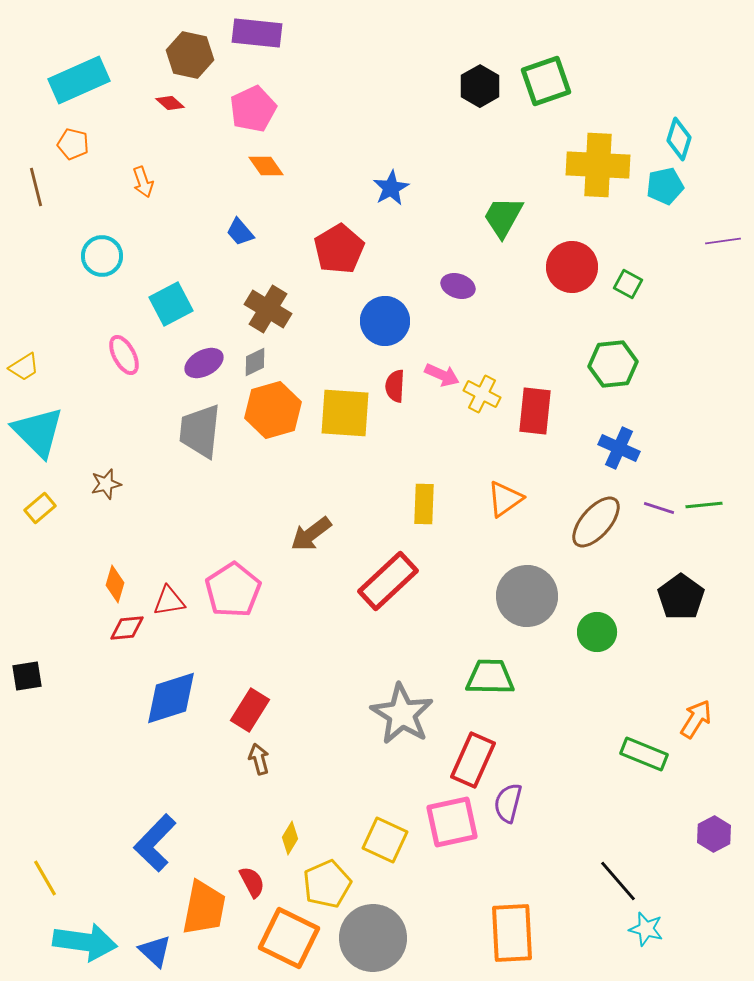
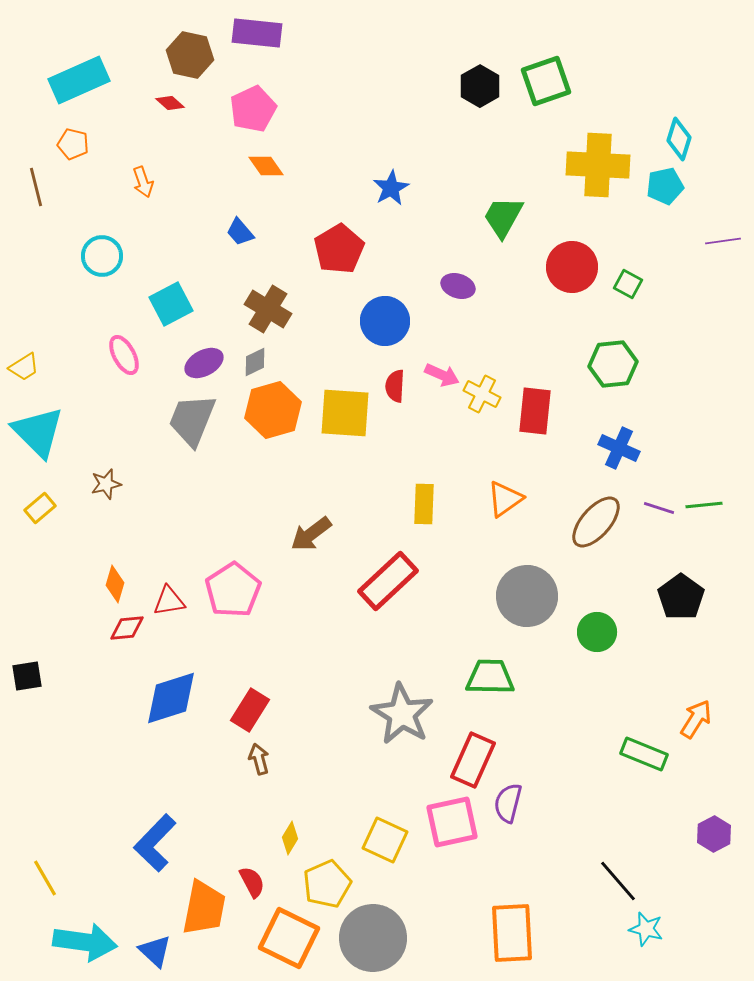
gray trapezoid at (200, 431): moved 8 px left, 11 px up; rotated 16 degrees clockwise
